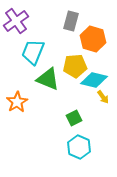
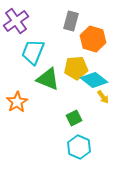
yellow pentagon: moved 1 px right, 2 px down
cyan diamond: rotated 24 degrees clockwise
